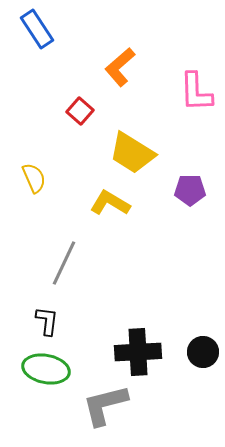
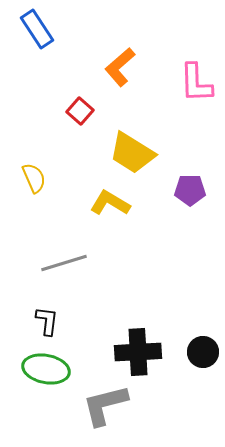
pink L-shape: moved 9 px up
gray line: rotated 48 degrees clockwise
